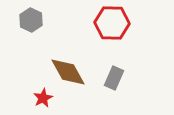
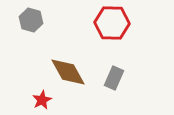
gray hexagon: rotated 10 degrees counterclockwise
red star: moved 1 px left, 2 px down
